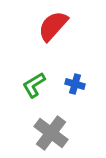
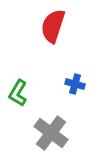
red semicircle: rotated 24 degrees counterclockwise
green L-shape: moved 16 px left, 8 px down; rotated 28 degrees counterclockwise
